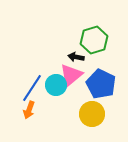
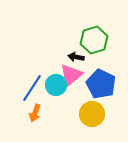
orange arrow: moved 6 px right, 3 px down
